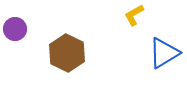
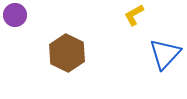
purple circle: moved 14 px up
blue triangle: moved 1 px right, 1 px down; rotated 16 degrees counterclockwise
